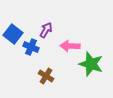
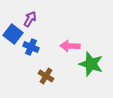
purple arrow: moved 16 px left, 11 px up
